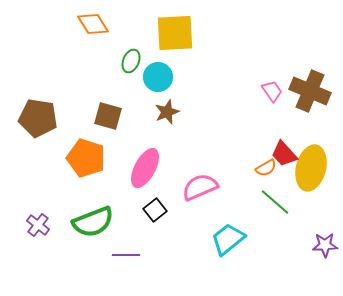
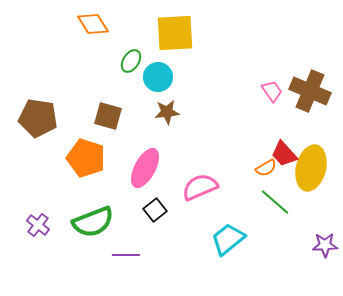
green ellipse: rotated 10 degrees clockwise
brown star: rotated 15 degrees clockwise
